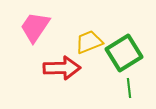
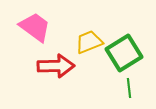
pink trapezoid: rotated 92 degrees clockwise
red arrow: moved 6 px left, 2 px up
